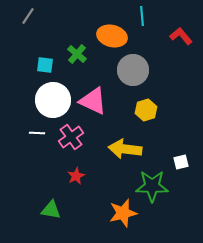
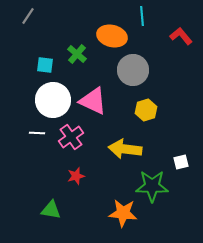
red star: rotated 12 degrees clockwise
orange star: rotated 20 degrees clockwise
